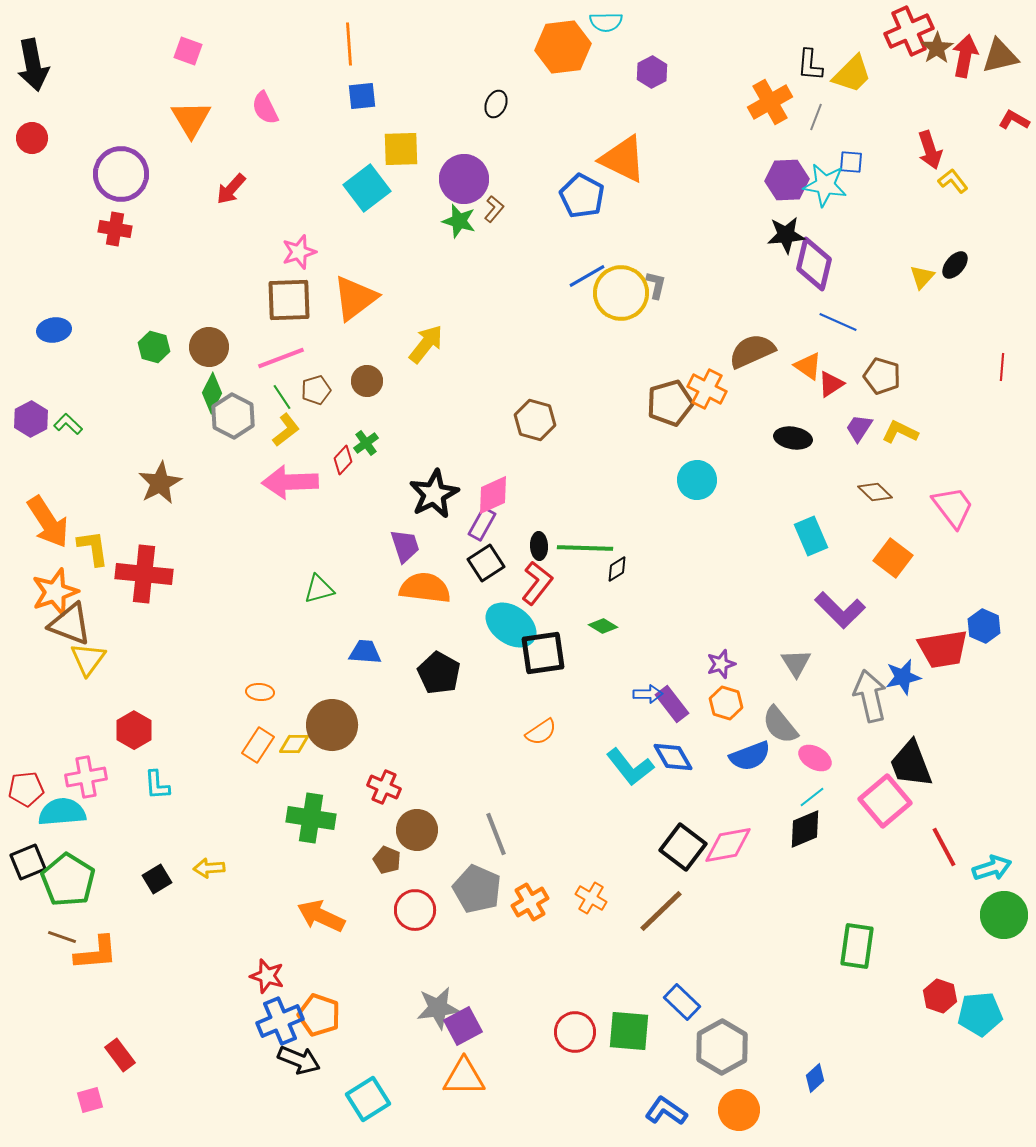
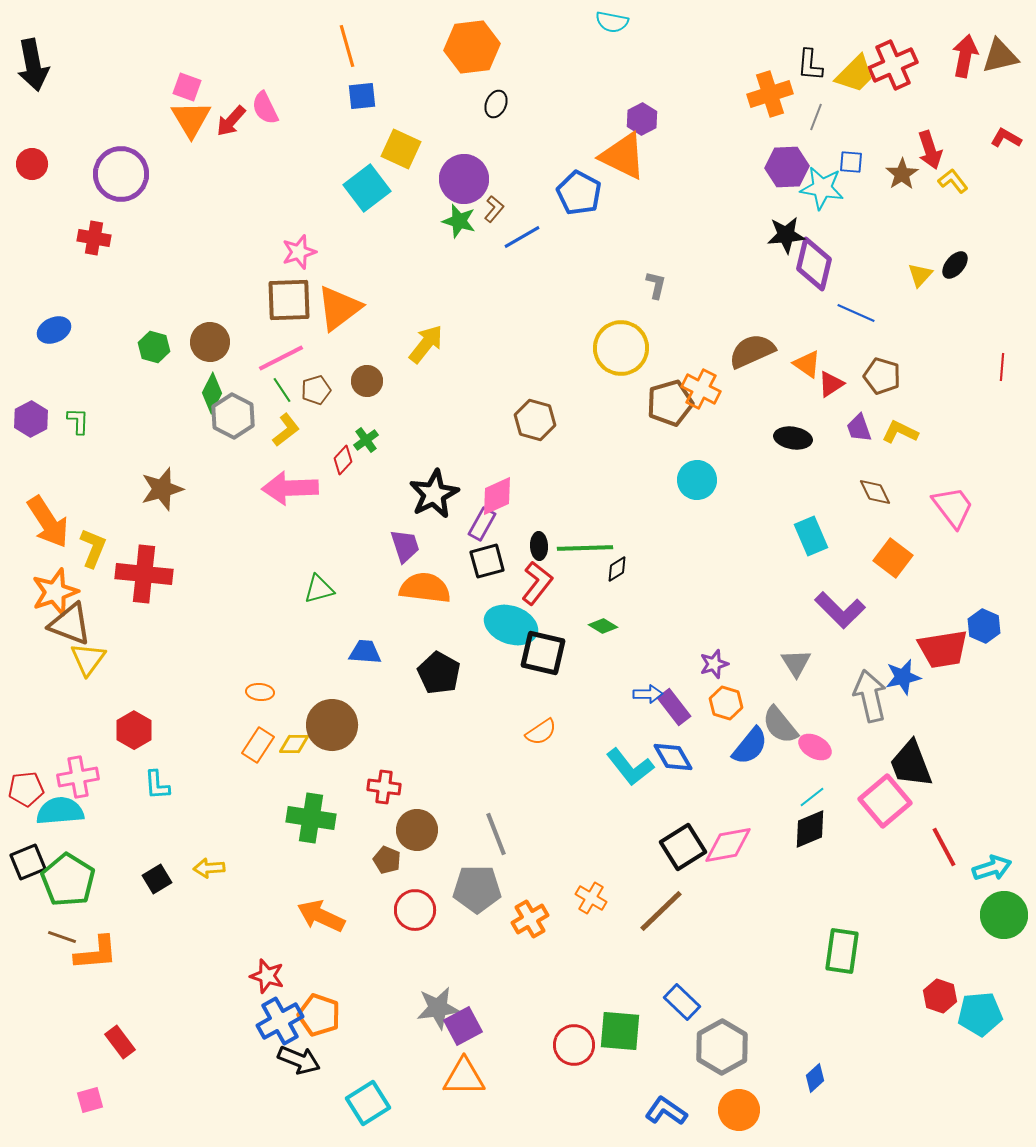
cyan semicircle at (606, 22): moved 6 px right; rotated 12 degrees clockwise
red cross at (909, 31): moved 16 px left, 34 px down
orange line at (349, 44): moved 2 px left, 2 px down; rotated 12 degrees counterclockwise
orange hexagon at (563, 47): moved 91 px left
brown star at (937, 48): moved 35 px left, 126 px down
pink square at (188, 51): moved 1 px left, 36 px down
purple hexagon at (652, 72): moved 10 px left, 47 px down
yellow trapezoid at (852, 74): moved 3 px right
orange cross at (770, 102): moved 8 px up; rotated 12 degrees clockwise
red L-shape at (1014, 120): moved 8 px left, 18 px down
red circle at (32, 138): moved 26 px down
yellow square at (401, 149): rotated 27 degrees clockwise
orange triangle at (623, 159): moved 3 px up
purple hexagon at (787, 180): moved 13 px up
cyan star at (825, 185): moved 3 px left, 3 px down
red arrow at (231, 189): moved 68 px up
blue pentagon at (582, 196): moved 3 px left, 3 px up
red cross at (115, 229): moved 21 px left, 9 px down
blue line at (587, 276): moved 65 px left, 39 px up
yellow triangle at (922, 277): moved 2 px left, 2 px up
yellow circle at (621, 293): moved 55 px down
orange triangle at (355, 298): moved 16 px left, 10 px down
blue line at (838, 322): moved 18 px right, 9 px up
blue ellipse at (54, 330): rotated 16 degrees counterclockwise
brown circle at (209, 347): moved 1 px right, 5 px up
pink line at (281, 358): rotated 6 degrees counterclockwise
orange triangle at (808, 366): moved 1 px left, 2 px up
orange cross at (707, 389): moved 6 px left
green line at (282, 397): moved 7 px up
green L-shape at (68, 424): moved 10 px right, 3 px up; rotated 48 degrees clockwise
purple trapezoid at (859, 428): rotated 52 degrees counterclockwise
green cross at (366, 443): moved 3 px up
pink arrow at (290, 482): moved 6 px down
brown star at (160, 483): moved 2 px right, 6 px down; rotated 12 degrees clockwise
brown diamond at (875, 492): rotated 20 degrees clockwise
pink diamond at (493, 495): moved 4 px right, 1 px down
yellow L-shape at (93, 548): rotated 30 degrees clockwise
green line at (585, 548): rotated 4 degrees counterclockwise
black square at (486, 563): moved 1 px right, 2 px up; rotated 18 degrees clockwise
cyan ellipse at (511, 625): rotated 15 degrees counterclockwise
black square at (543, 653): rotated 21 degrees clockwise
purple star at (721, 664): moved 7 px left
purple rectangle at (672, 704): moved 2 px right, 3 px down
blue semicircle at (750, 756): moved 10 px up; rotated 30 degrees counterclockwise
pink ellipse at (815, 758): moved 11 px up
pink cross at (86, 777): moved 8 px left
red cross at (384, 787): rotated 16 degrees counterclockwise
cyan semicircle at (62, 812): moved 2 px left, 1 px up
black diamond at (805, 829): moved 5 px right
black square at (683, 847): rotated 21 degrees clockwise
gray pentagon at (477, 889): rotated 24 degrees counterclockwise
orange cross at (530, 902): moved 17 px down
green rectangle at (857, 946): moved 15 px left, 5 px down
blue cross at (280, 1021): rotated 6 degrees counterclockwise
green square at (629, 1031): moved 9 px left
red circle at (575, 1032): moved 1 px left, 13 px down
red rectangle at (120, 1055): moved 13 px up
cyan square at (368, 1099): moved 4 px down
